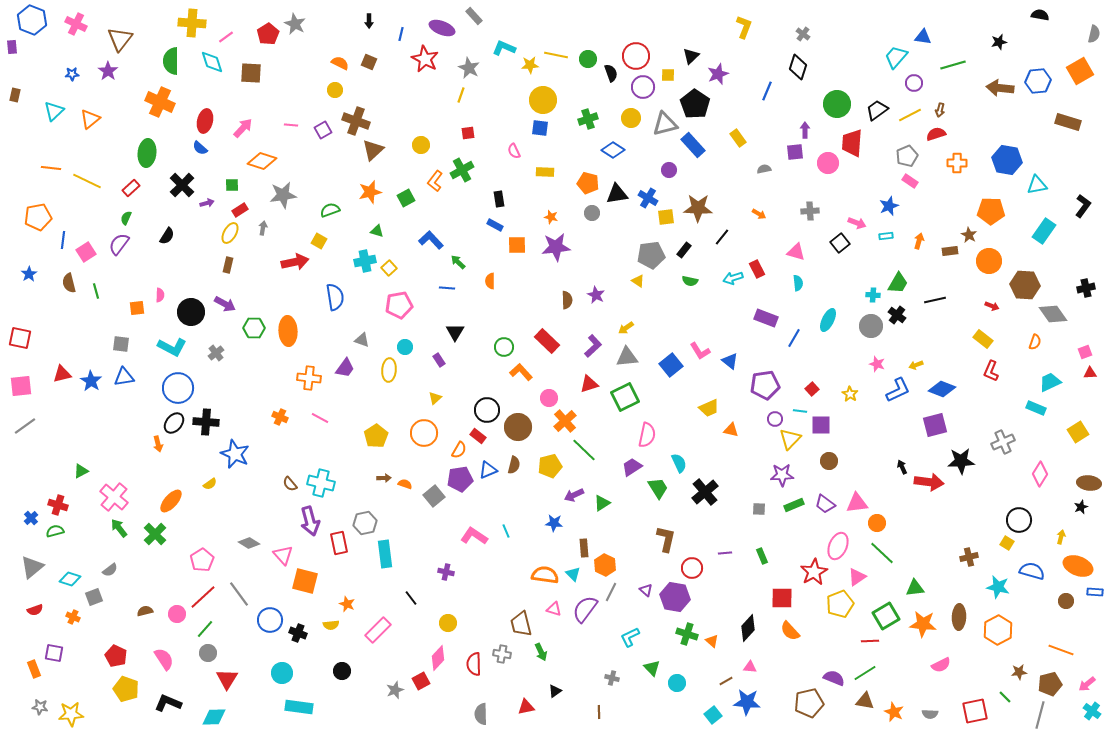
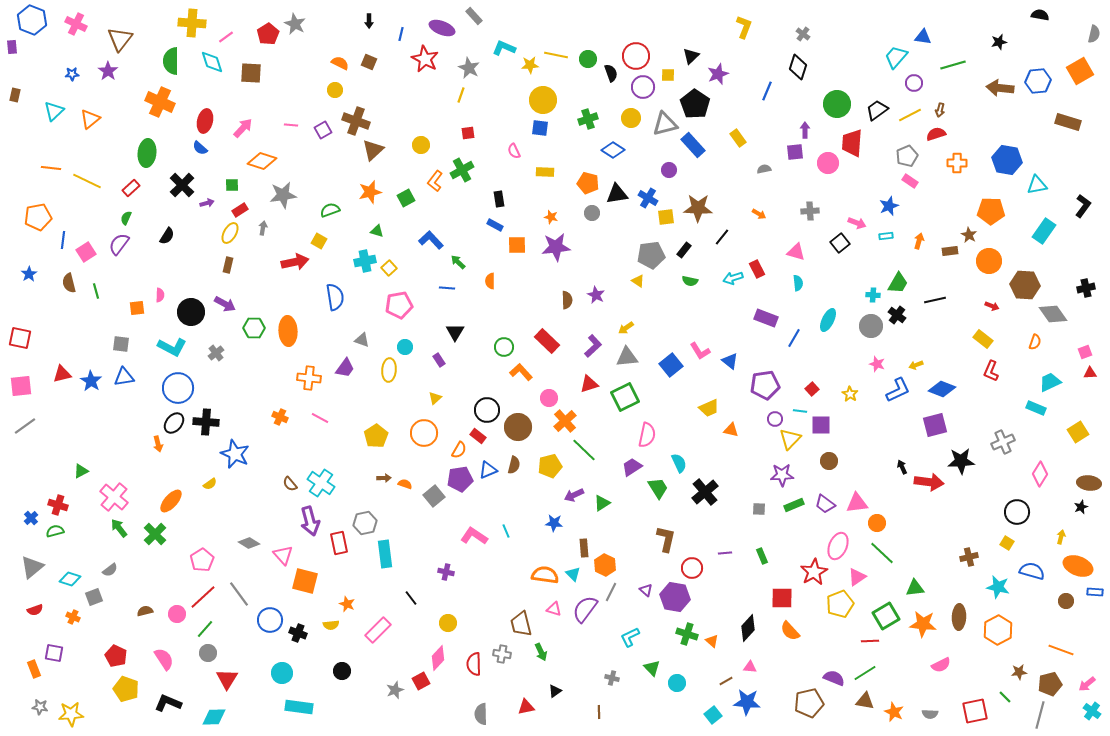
cyan cross at (321, 483): rotated 20 degrees clockwise
black circle at (1019, 520): moved 2 px left, 8 px up
